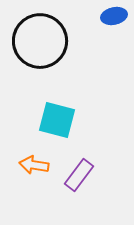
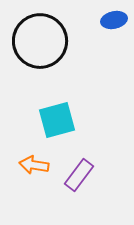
blue ellipse: moved 4 px down
cyan square: rotated 30 degrees counterclockwise
